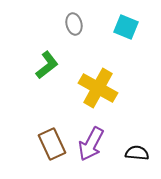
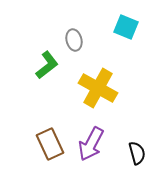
gray ellipse: moved 16 px down
brown rectangle: moved 2 px left
black semicircle: rotated 70 degrees clockwise
